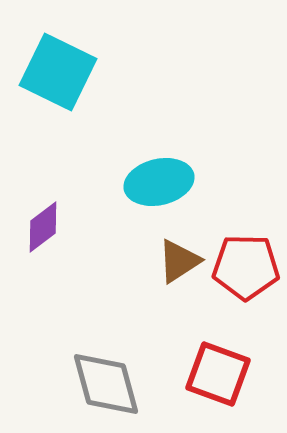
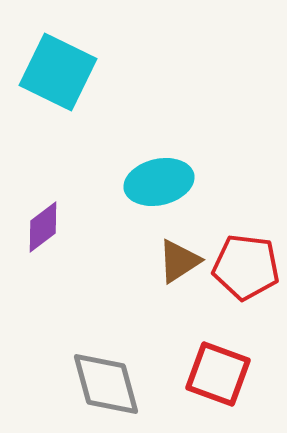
red pentagon: rotated 6 degrees clockwise
